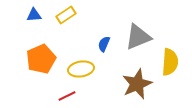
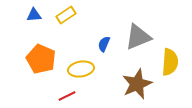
orange pentagon: rotated 24 degrees counterclockwise
